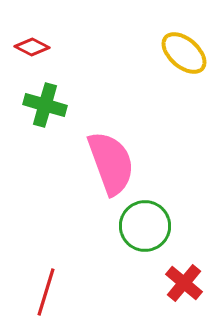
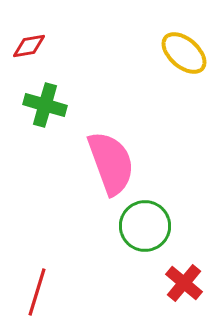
red diamond: moved 3 px left, 1 px up; rotated 36 degrees counterclockwise
red line: moved 9 px left
